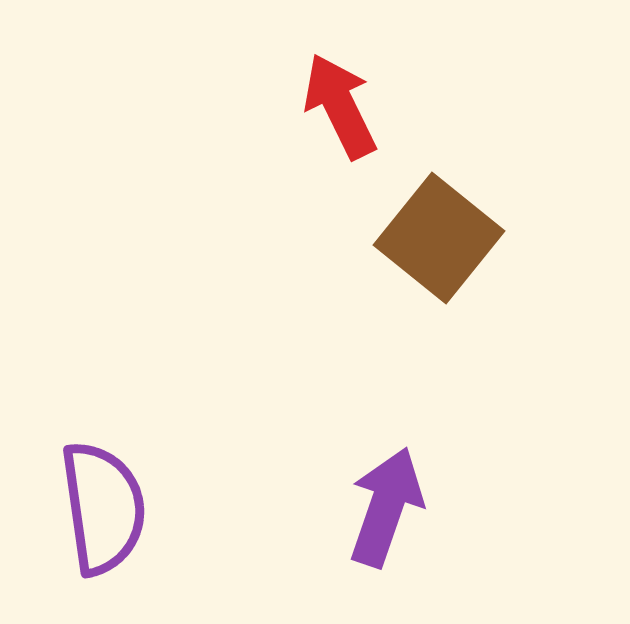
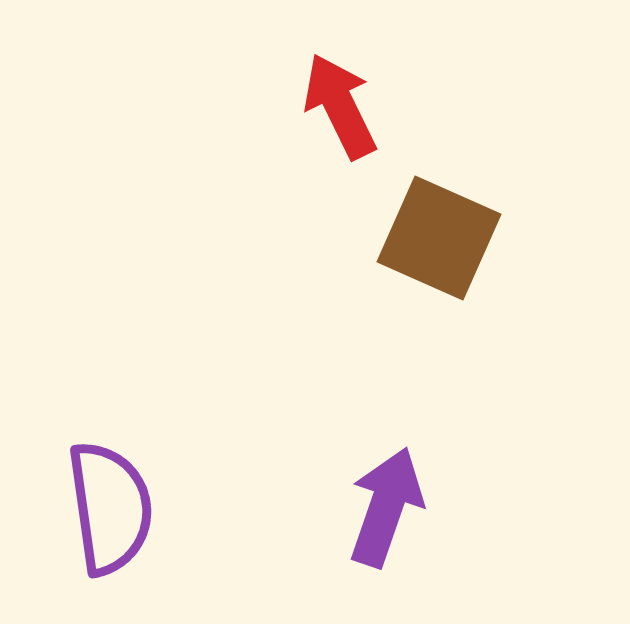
brown square: rotated 15 degrees counterclockwise
purple semicircle: moved 7 px right
